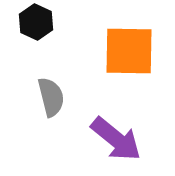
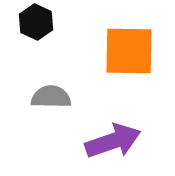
gray semicircle: rotated 75 degrees counterclockwise
purple arrow: moved 3 px left, 2 px down; rotated 58 degrees counterclockwise
